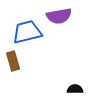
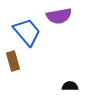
blue trapezoid: rotated 64 degrees clockwise
black semicircle: moved 5 px left, 3 px up
